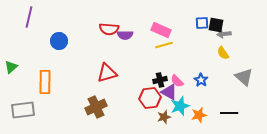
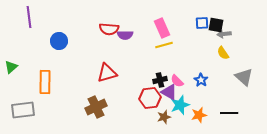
purple line: rotated 20 degrees counterclockwise
pink rectangle: moved 1 px right, 2 px up; rotated 42 degrees clockwise
cyan star: moved 1 px up
